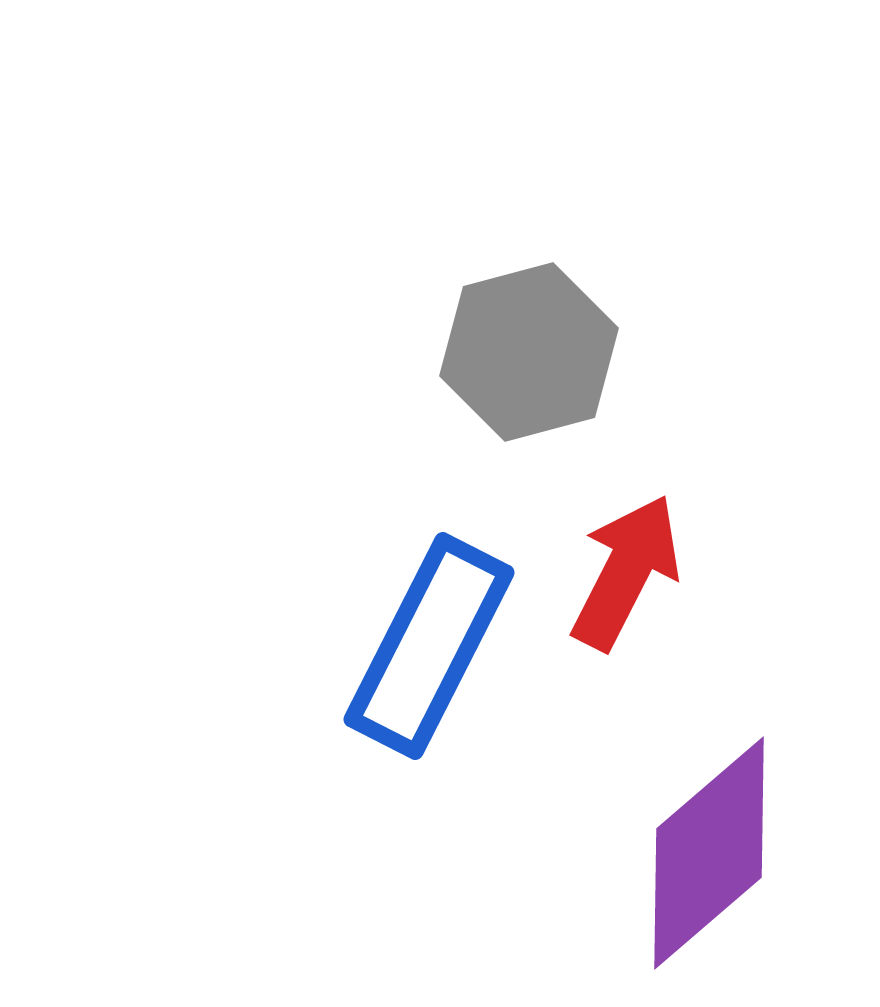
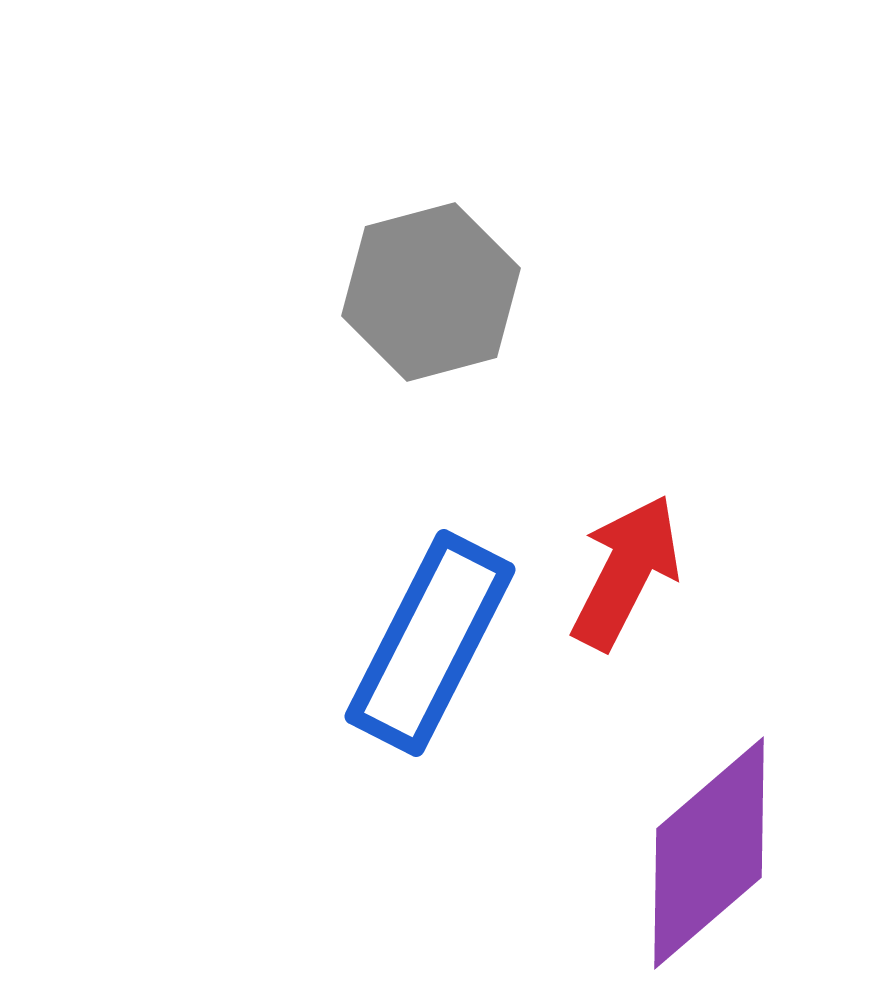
gray hexagon: moved 98 px left, 60 px up
blue rectangle: moved 1 px right, 3 px up
